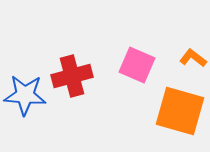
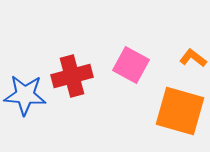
pink square: moved 6 px left; rotated 6 degrees clockwise
